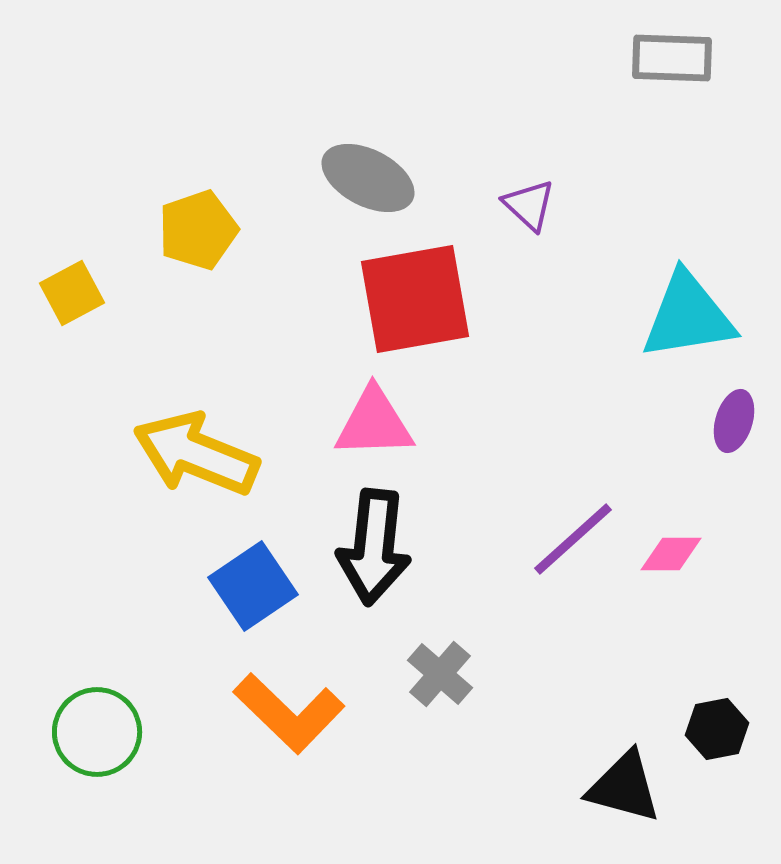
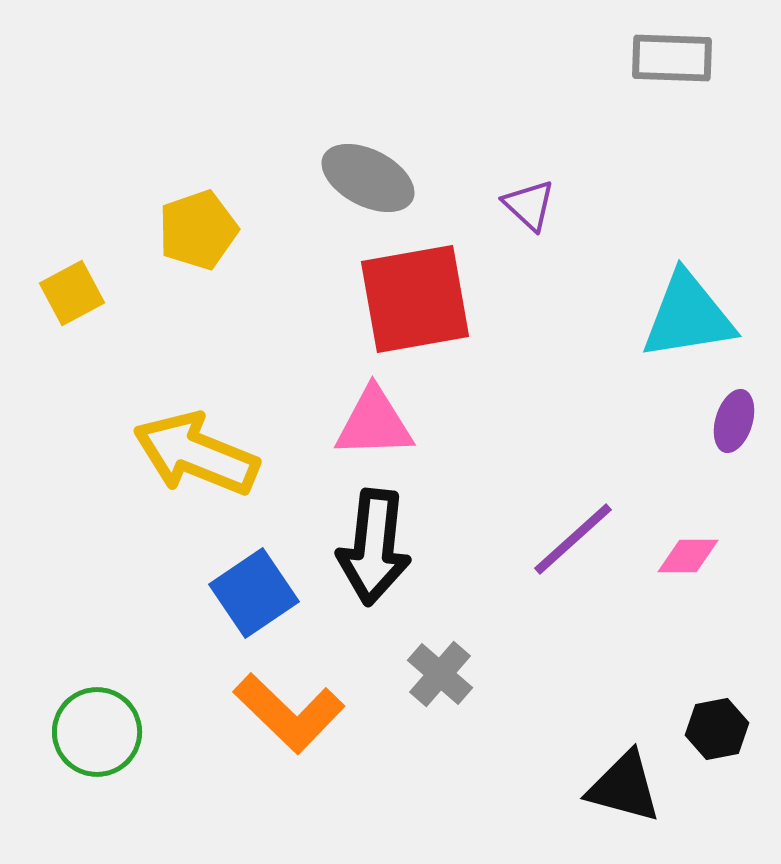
pink diamond: moved 17 px right, 2 px down
blue square: moved 1 px right, 7 px down
